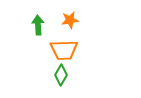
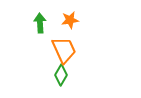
green arrow: moved 2 px right, 2 px up
orange trapezoid: rotated 112 degrees counterclockwise
